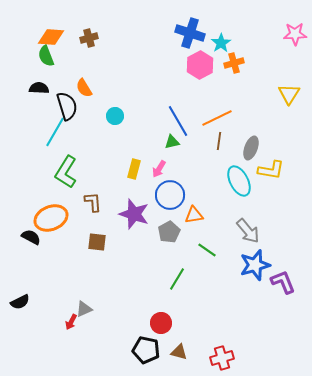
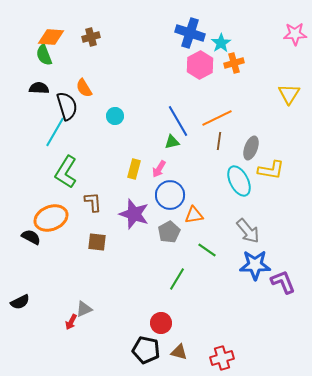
brown cross at (89, 38): moved 2 px right, 1 px up
green semicircle at (46, 56): moved 2 px left, 1 px up
blue star at (255, 265): rotated 16 degrees clockwise
